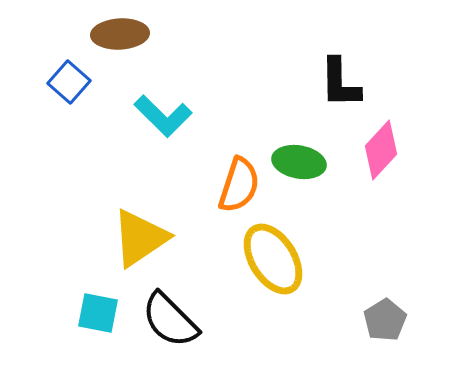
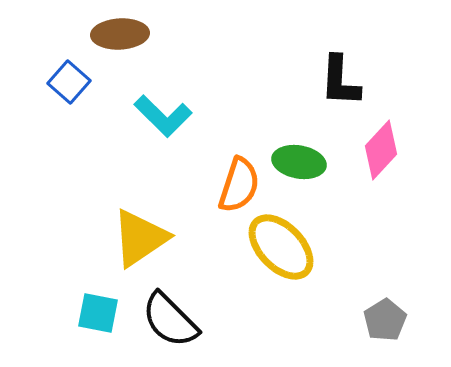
black L-shape: moved 2 px up; rotated 4 degrees clockwise
yellow ellipse: moved 8 px right, 12 px up; rotated 12 degrees counterclockwise
